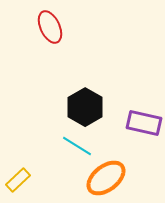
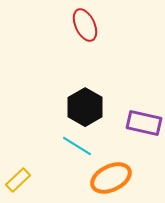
red ellipse: moved 35 px right, 2 px up
orange ellipse: moved 5 px right; rotated 12 degrees clockwise
